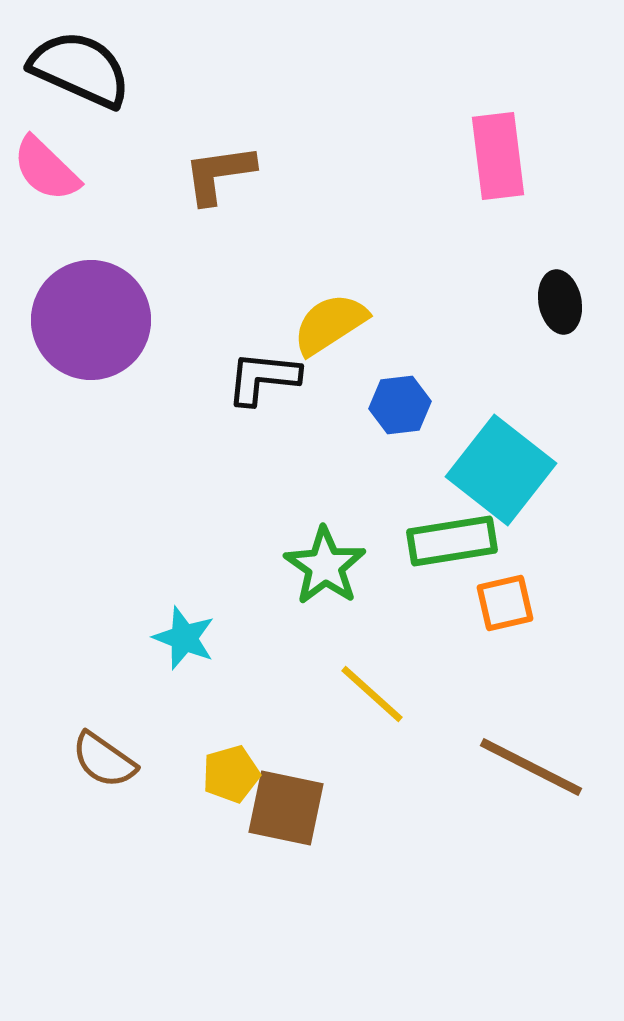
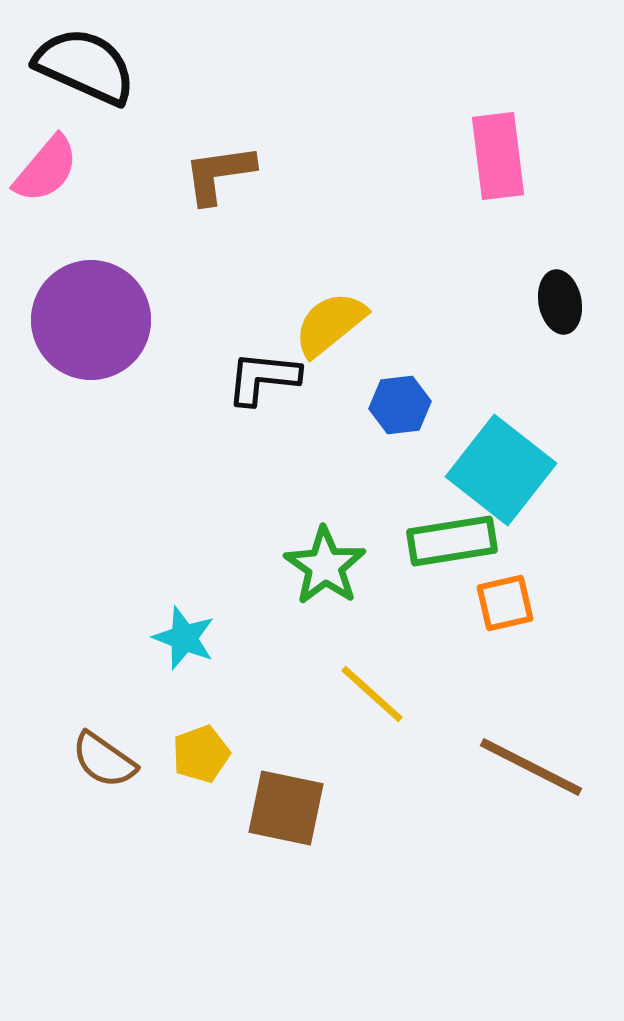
black semicircle: moved 5 px right, 3 px up
pink semicircle: rotated 94 degrees counterclockwise
yellow semicircle: rotated 6 degrees counterclockwise
yellow pentagon: moved 30 px left, 20 px up; rotated 4 degrees counterclockwise
